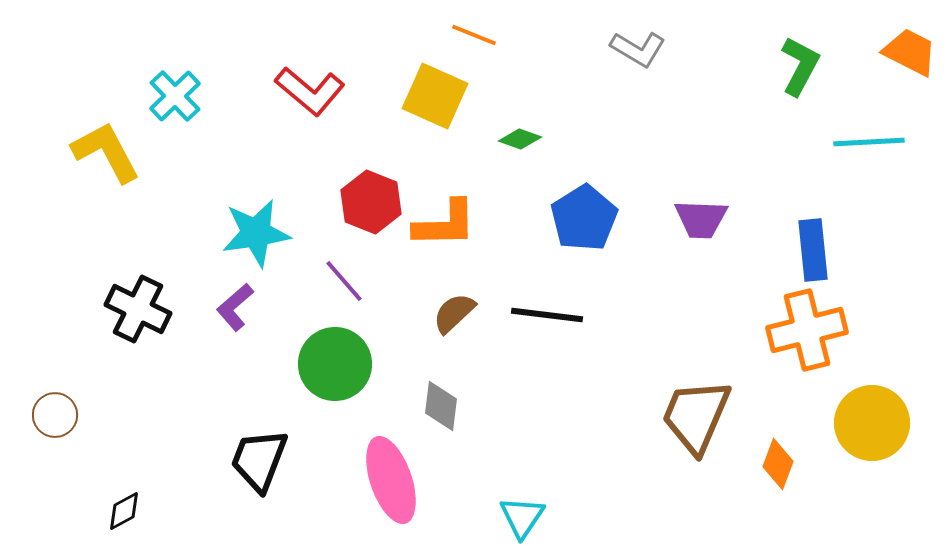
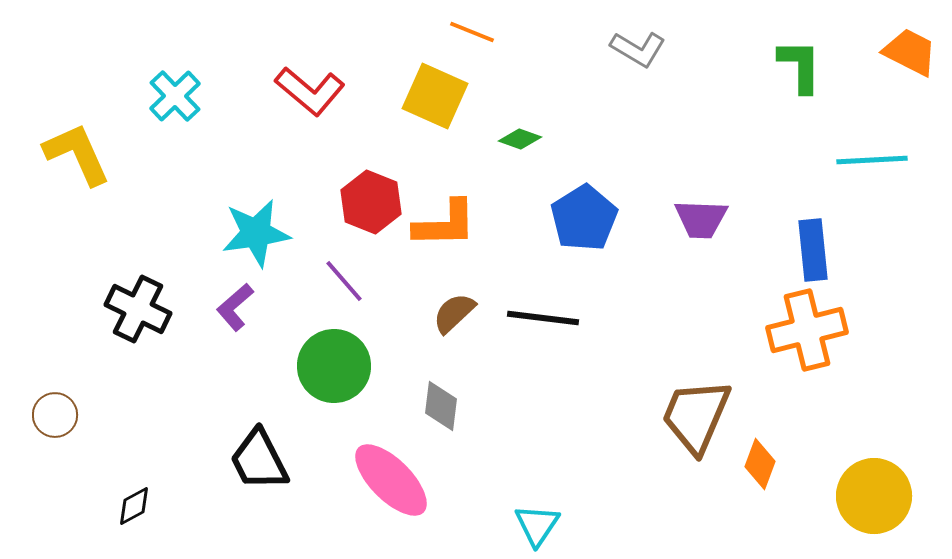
orange line: moved 2 px left, 3 px up
green L-shape: rotated 28 degrees counterclockwise
cyan line: moved 3 px right, 18 px down
yellow L-shape: moved 29 px left, 2 px down; rotated 4 degrees clockwise
black line: moved 4 px left, 3 px down
green circle: moved 1 px left, 2 px down
yellow circle: moved 2 px right, 73 px down
black trapezoid: rotated 48 degrees counterclockwise
orange diamond: moved 18 px left
pink ellipse: rotated 26 degrees counterclockwise
black diamond: moved 10 px right, 5 px up
cyan triangle: moved 15 px right, 8 px down
